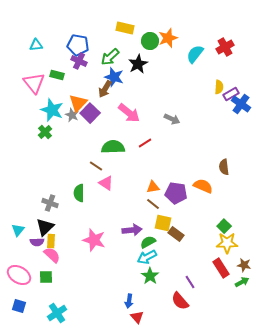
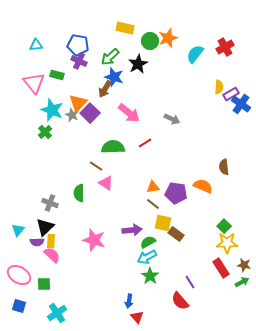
green square at (46, 277): moved 2 px left, 7 px down
